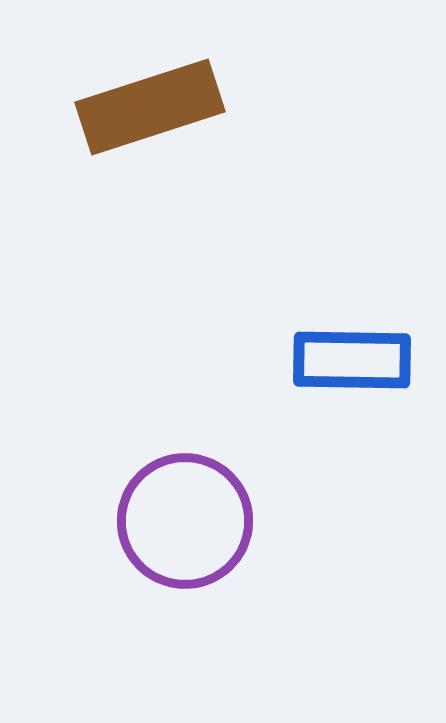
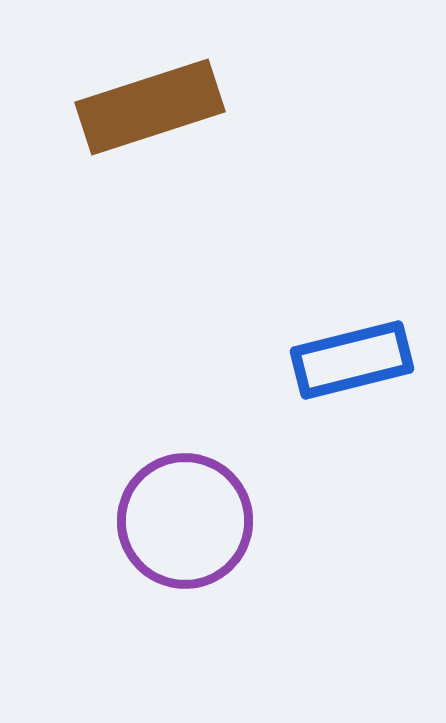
blue rectangle: rotated 15 degrees counterclockwise
